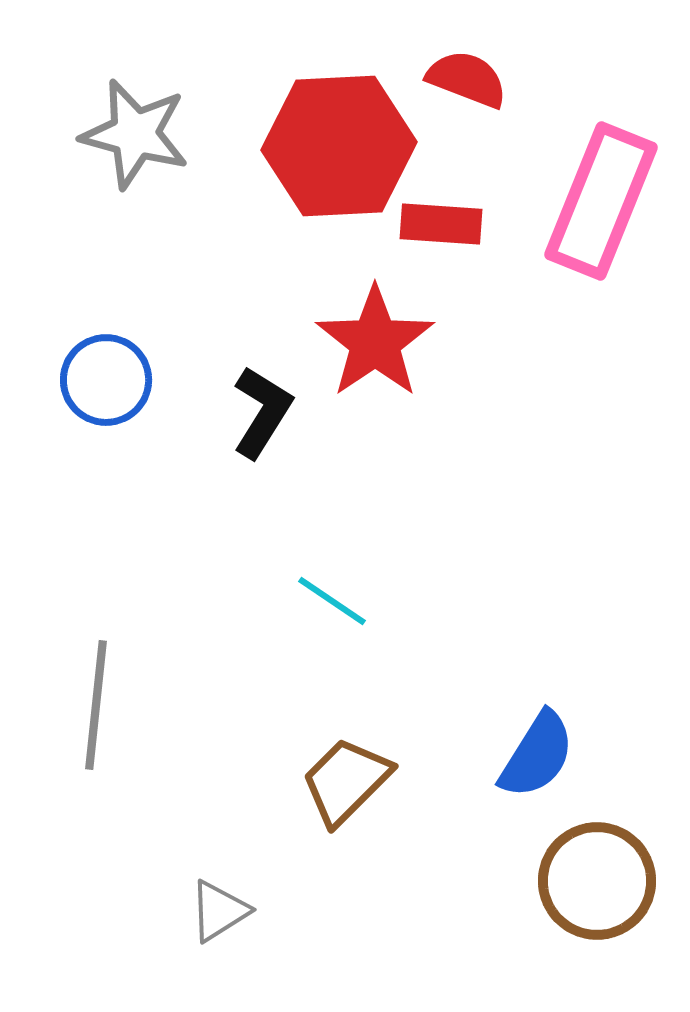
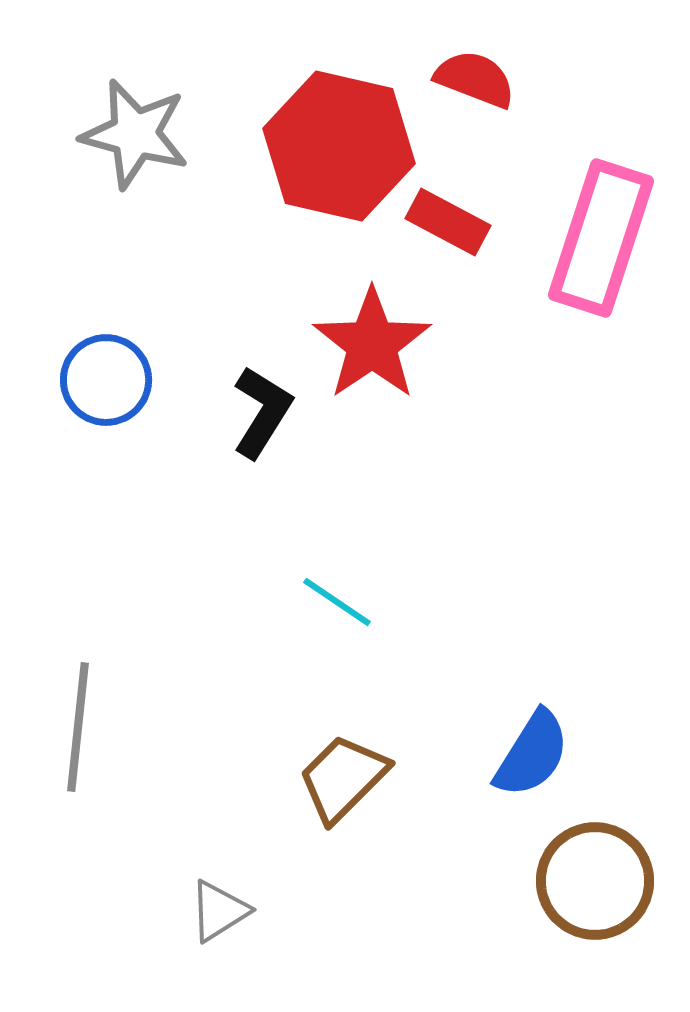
red semicircle: moved 8 px right
red hexagon: rotated 16 degrees clockwise
pink rectangle: moved 37 px down; rotated 4 degrees counterclockwise
red rectangle: moved 7 px right, 2 px up; rotated 24 degrees clockwise
red star: moved 3 px left, 2 px down
cyan line: moved 5 px right, 1 px down
gray line: moved 18 px left, 22 px down
blue semicircle: moved 5 px left, 1 px up
brown trapezoid: moved 3 px left, 3 px up
brown circle: moved 2 px left
